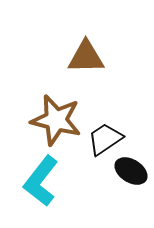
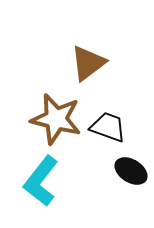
brown triangle: moved 2 px right, 6 px down; rotated 36 degrees counterclockwise
brown star: moved 1 px up
black trapezoid: moved 3 px right, 12 px up; rotated 54 degrees clockwise
